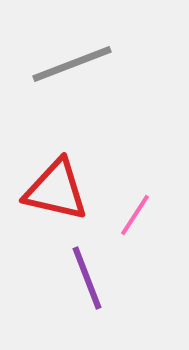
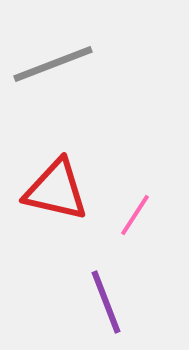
gray line: moved 19 px left
purple line: moved 19 px right, 24 px down
